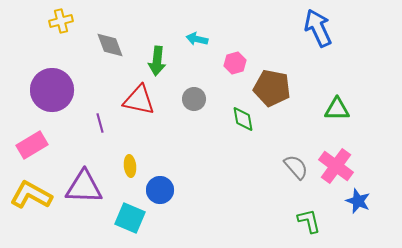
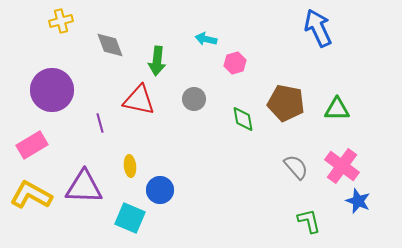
cyan arrow: moved 9 px right
brown pentagon: moved 14 px right, 15 px down
pink cross: moved 6 px right
